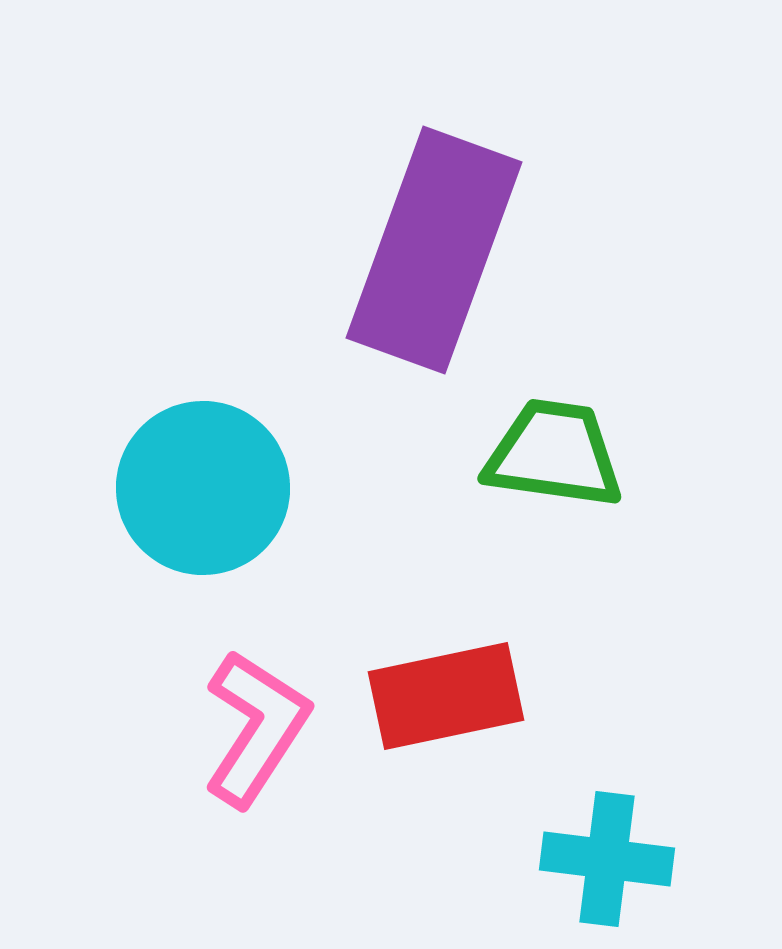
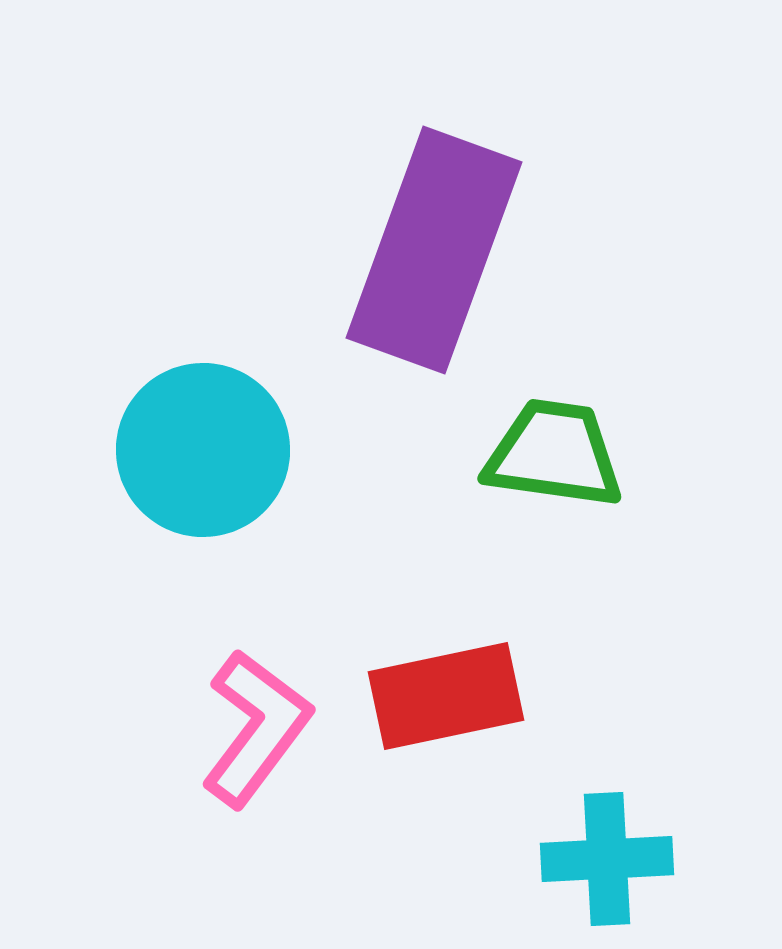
cyan circle: moved 38 px up
pink L-shape: rotated 4 degrees clockwise
cyan cross: rotated 10 degrees counterclockwise
